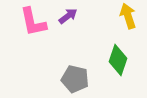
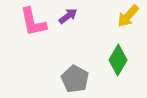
yellow arrow: rotated 120 degrees counterclockwise
green diamond: rotated 12 degrees clockwise
gray pentagon: rotated 16 degrees clockwise
